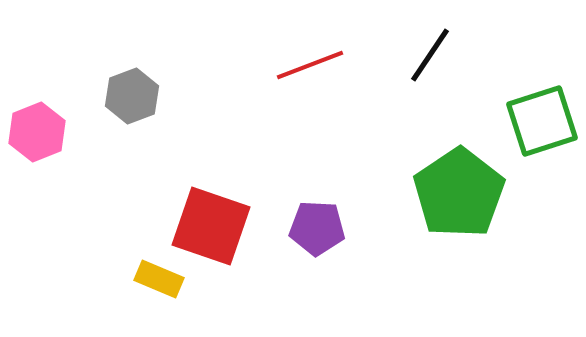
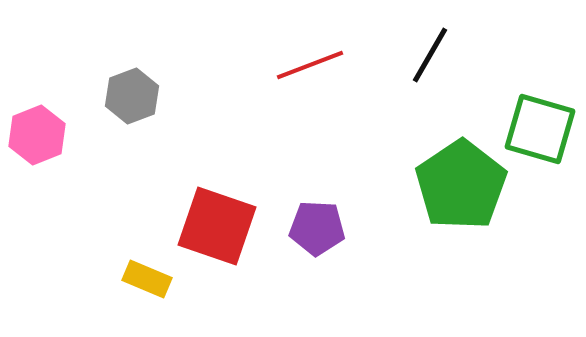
black line: rotated 4 degrees counterclockwise
green square: moved 2 px left, 8 px down; rotated 34 degrees clockwise
pink hexagon: moved 3 px down
green pentagon: moved 2 px right, 8 px up
red square: moved 6 px right
yellow rectangle: moved 12 px left
